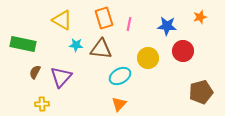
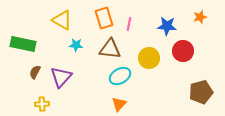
brown triangle: moved 9 px right
yellow circle: moved 1 px right
